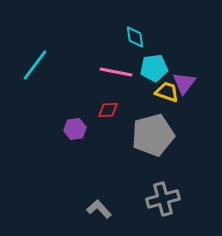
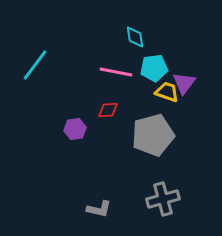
gray L-shape: rotated 145 degrees clockwise
